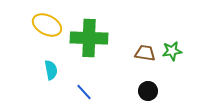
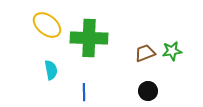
yellow ellipse: rotated 12 degrees clockwise
brown trapezoid: rotated 30 degrees counterclockwise
blue line: rotated 42 degrees clockwise
